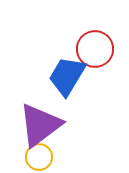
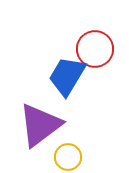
yellow circle: moved 29 px right
